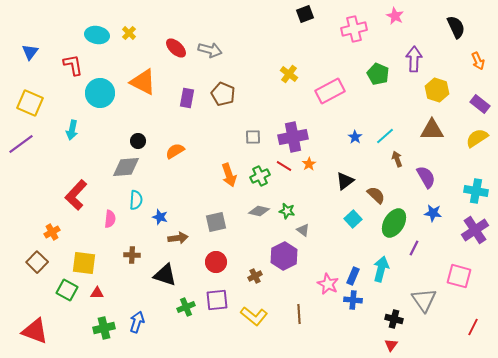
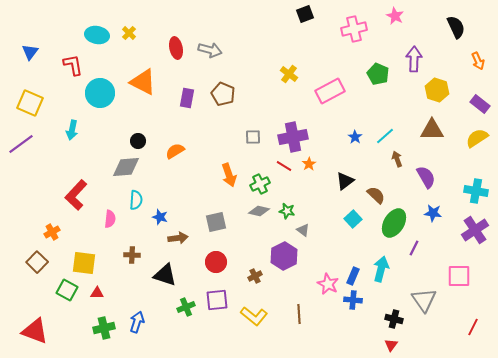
red ellipse at (176, 48): rotated 35 degrees clockwise
green cross at (260, 176): moved 8 px down
pink square at (459, 276): rotated 15 degrees counterclockwise
